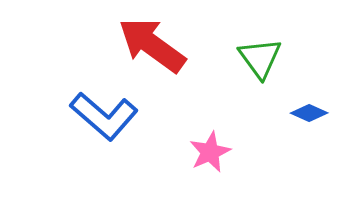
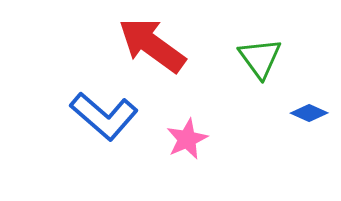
pink star: moved 23 px left, 13 px up
